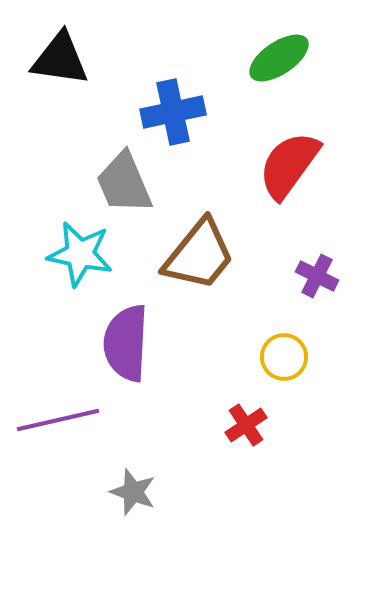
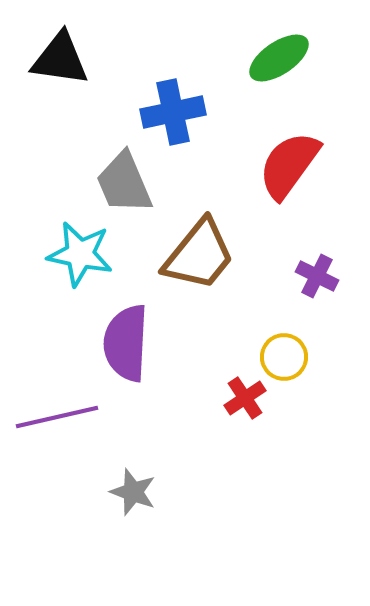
purple line: moved 1 px left, 3 px up
red cross: moved 1 px left, 27 px up
